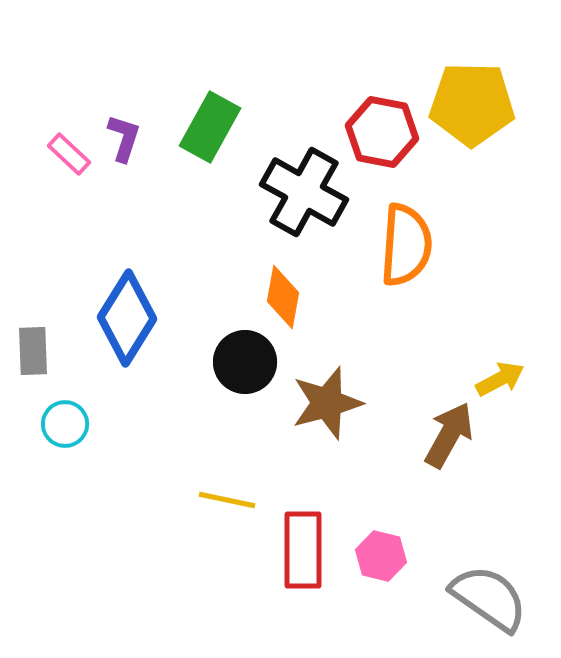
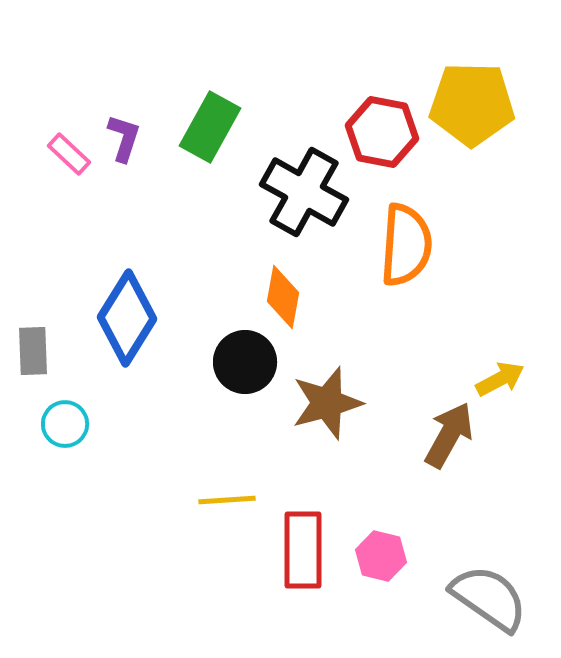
yellow line: rotated 16 degrees counterclockwise
